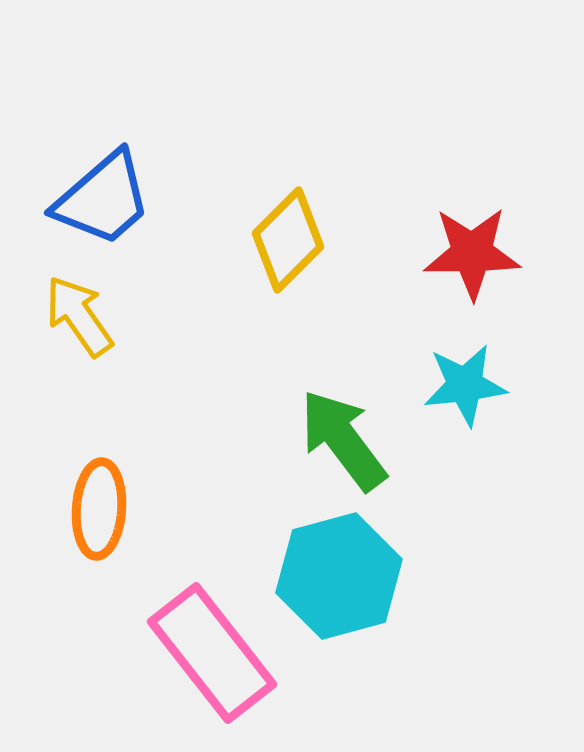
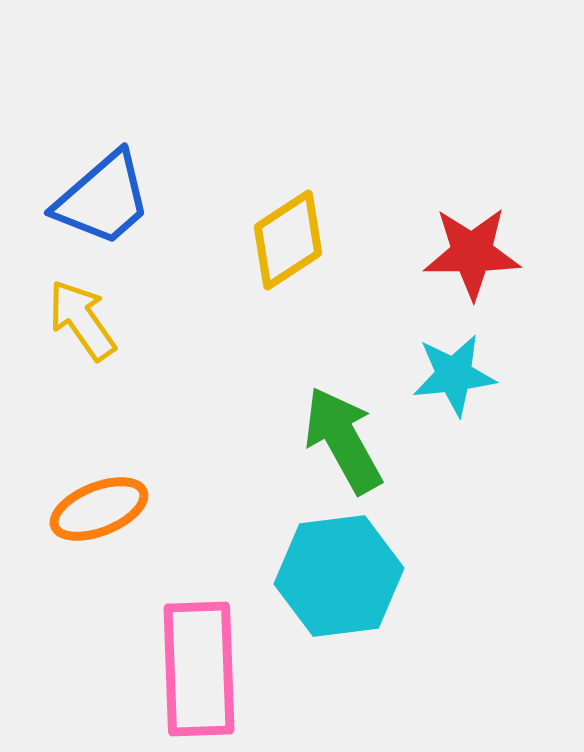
yellow diamond: rotated 12 degrees clockwise
yellow arrow: moved 3 px right, 4 px down
cyan star: moved 11 px left, 10 px up
green arrow: rotated 8 degrees clockwise
orange ellipse: rotated 64 degrees clockwise
cyan hexagon: rotated 8 degrees clockwise
pink rectangle: moved 13 px left, 16 px down; rotated 36 degrees clockwise
